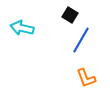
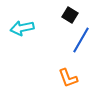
cyan arrow: rotated 25 degrees counterclockwise
orange L-shape: moved 18 px left
